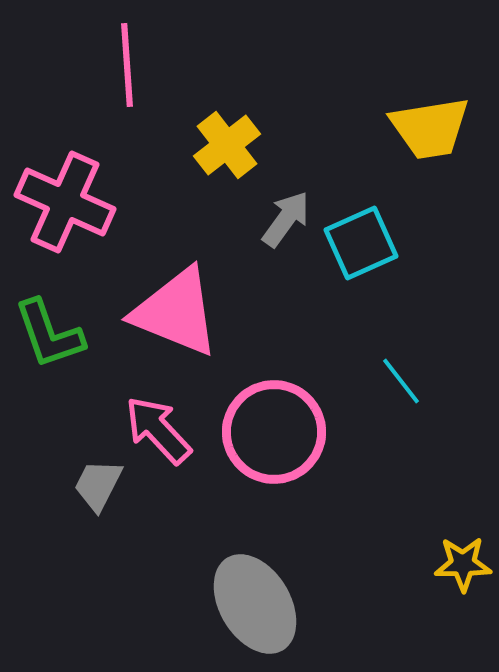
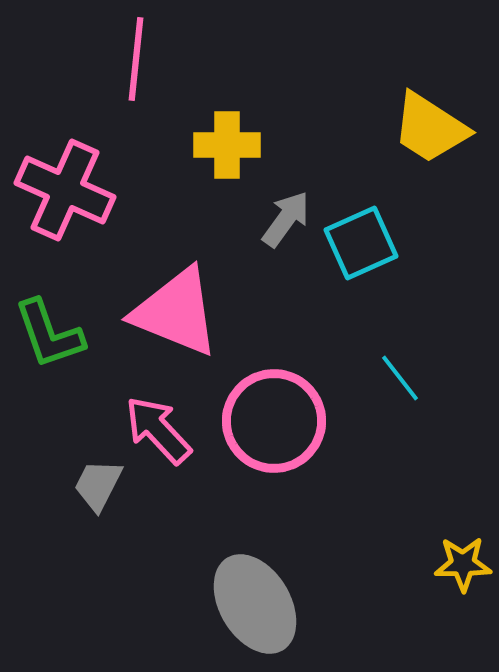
pink line: moved 9 px right, 6 px up; rotated 10 degrees clockwise
yellow trapezoid: rotated 42 degrees clockwise
yellow cross: rotated 38 degrees clockwise
pink cross: moved 12 px up
cyan line: moved 1 px left, 3 px up
pink circle: moved 11 px up
